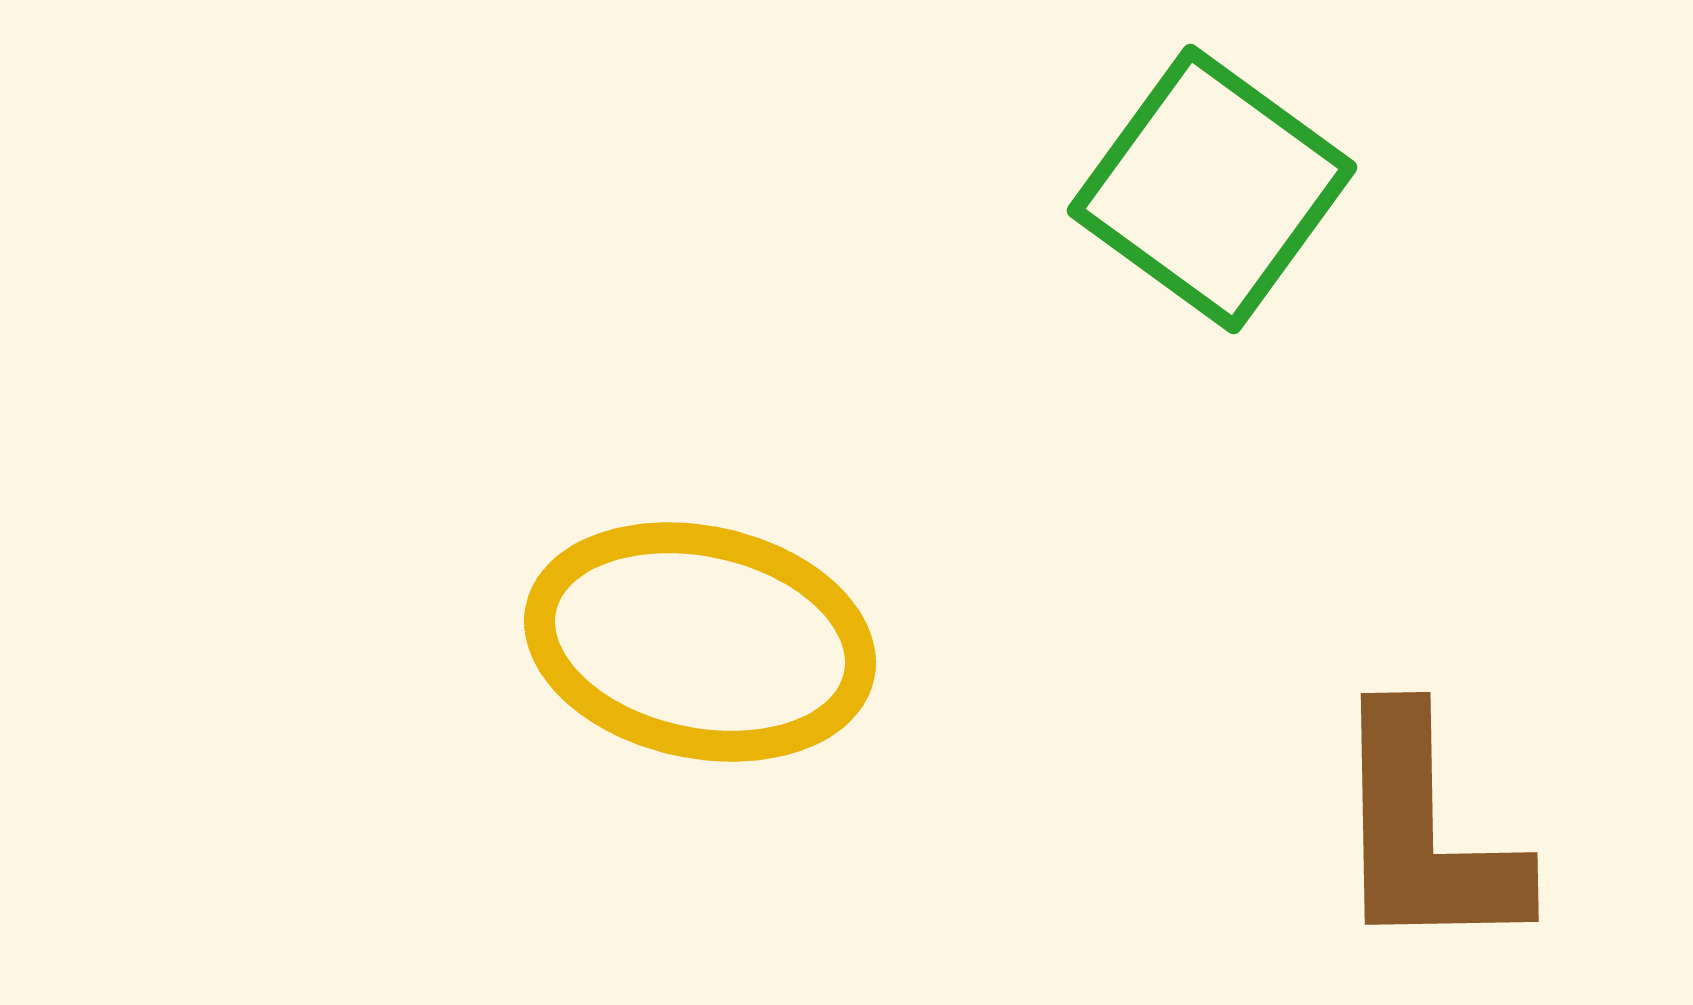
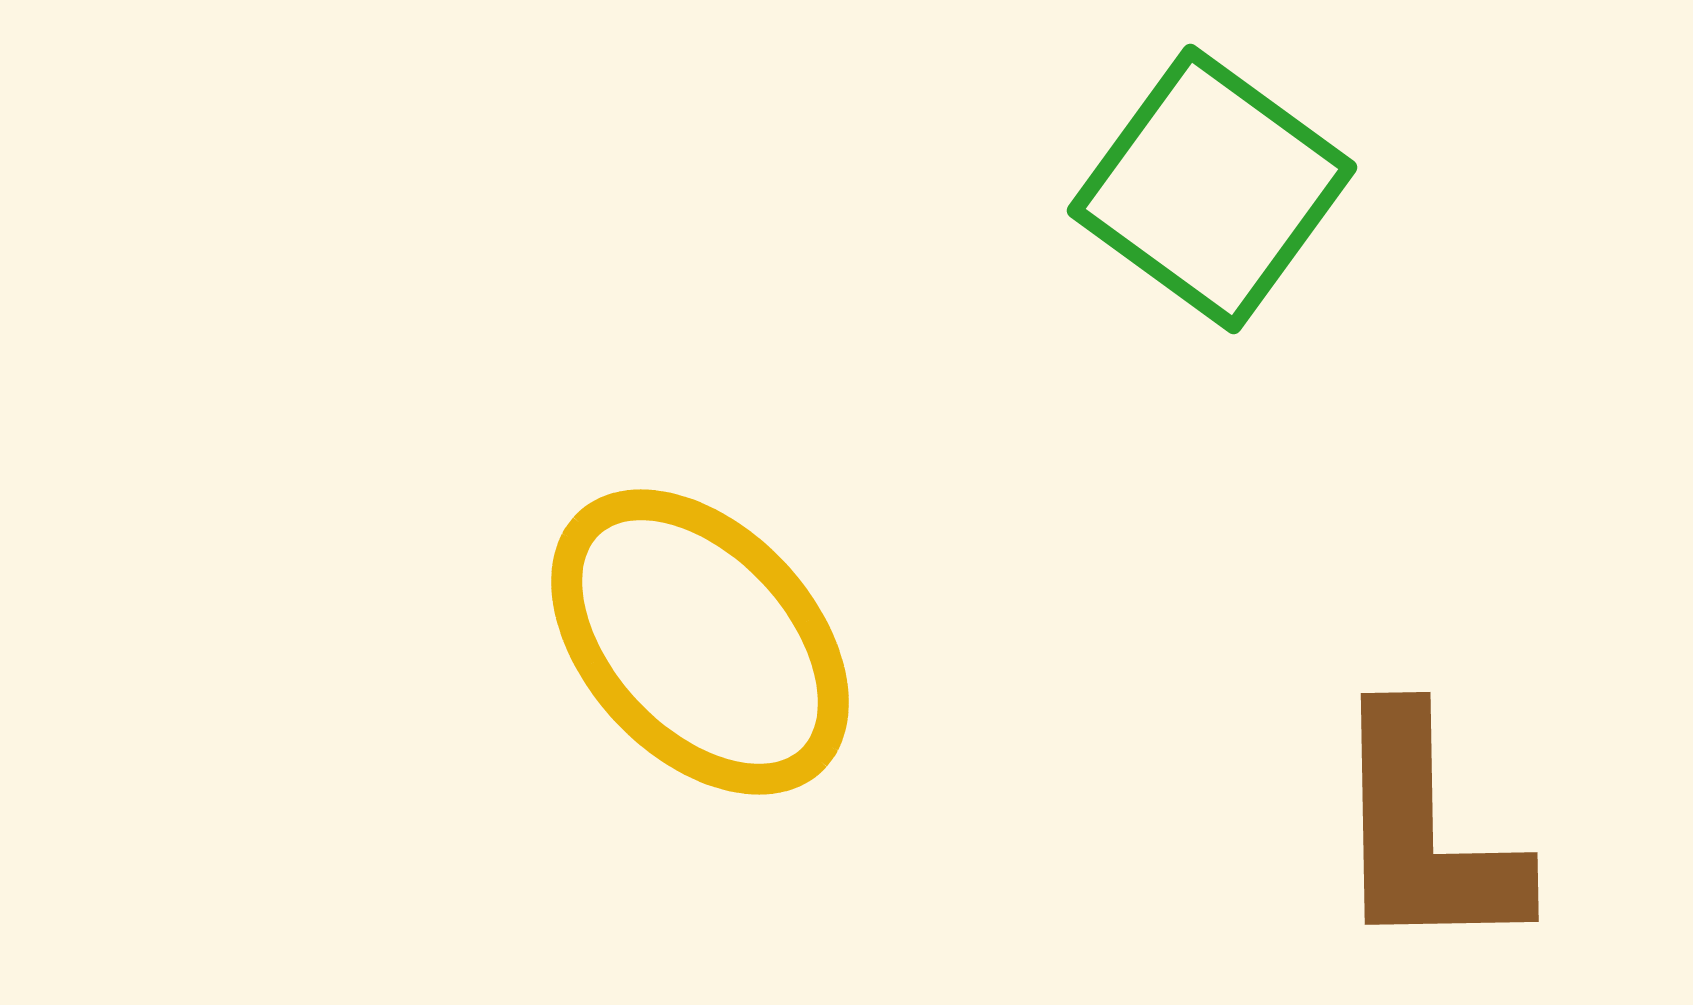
yellow ellipse: rotated 35 degrees clockwise
